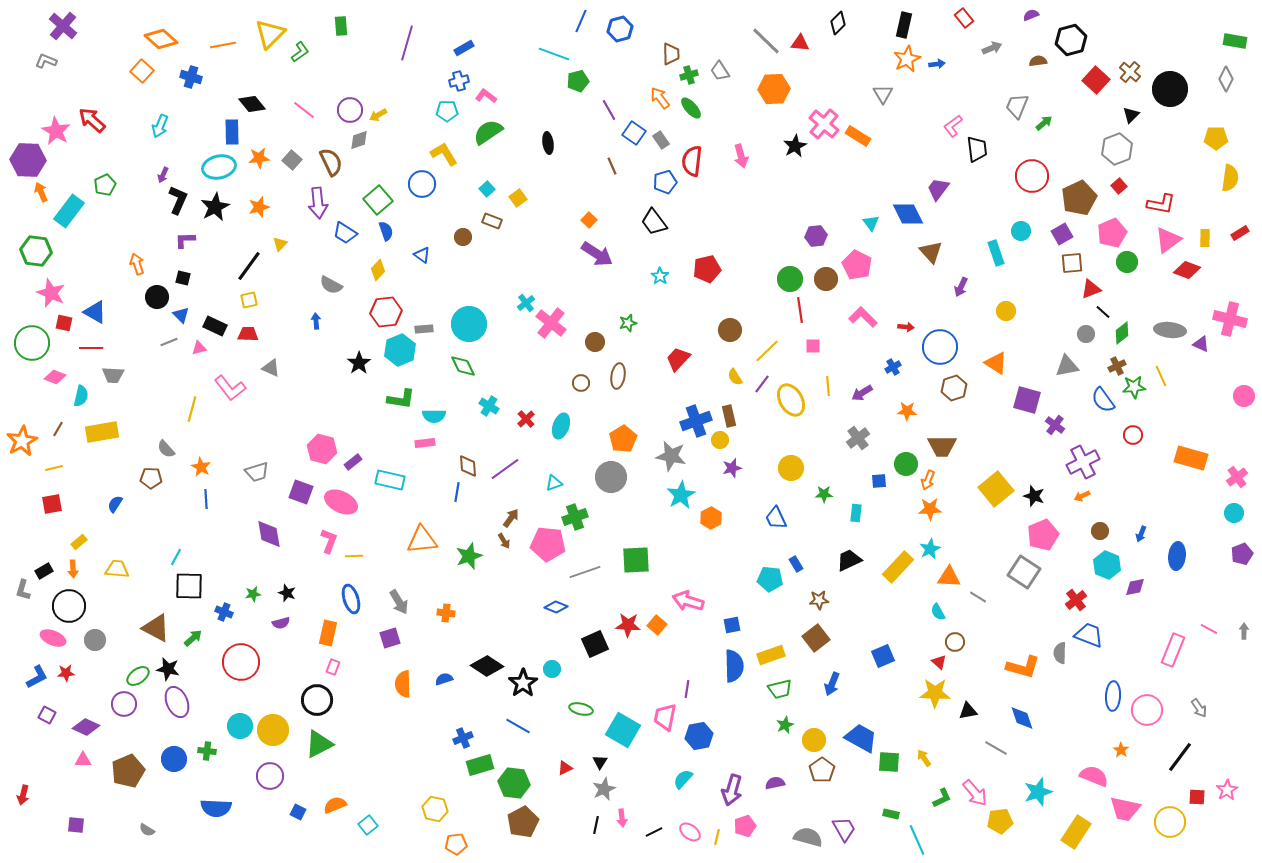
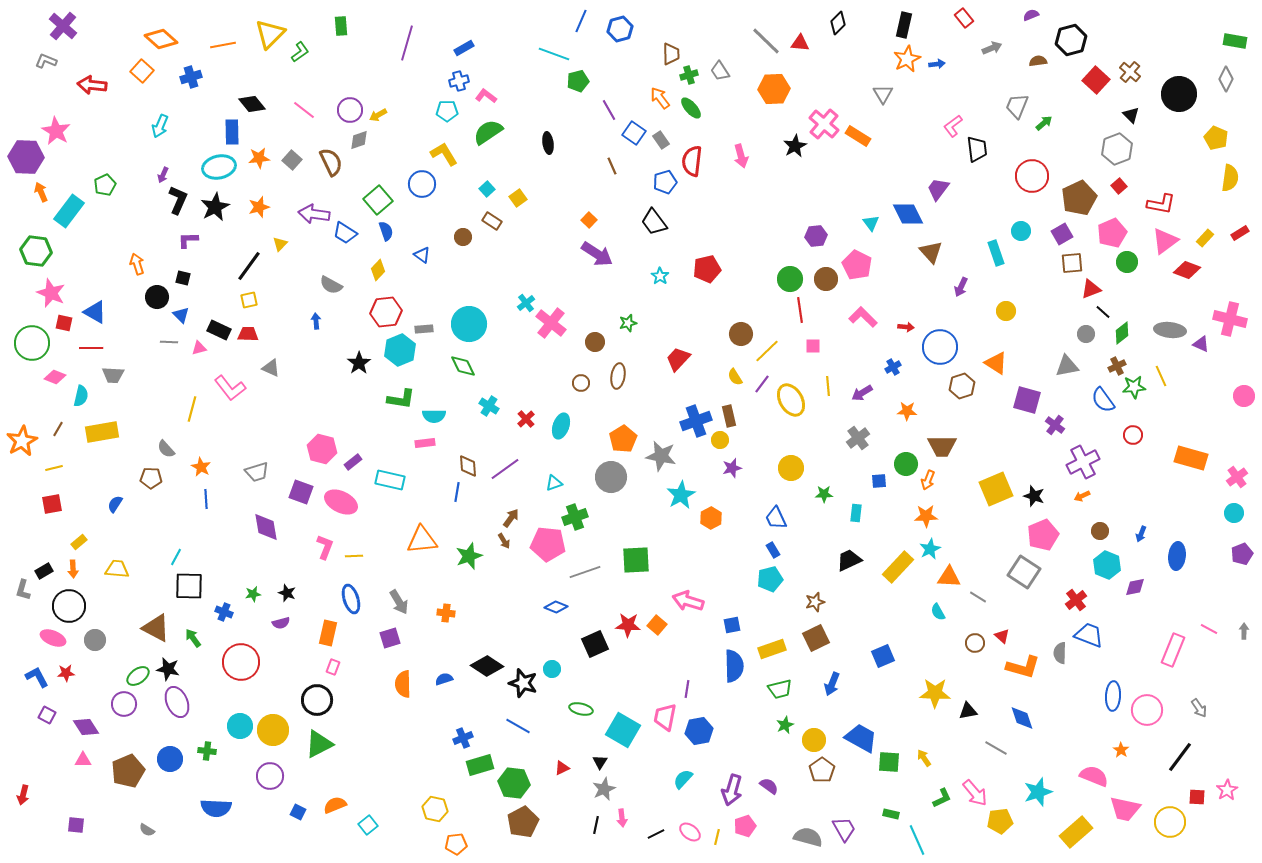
blue cross at (191, 77): rotated 35 degrees counterclockwise
black circle at (1170, 89): moved 9 px right, 5 px down
black triangle at (1131, 115): rotated 30 degrees counterclockwise
red arrow at (92, 120): moved 35 px up; rotated 36 degrees counterclockwise
yellow pentagon at (1216, 138): rotated 25 degrees clockwise
purple hexagon at (28, 160): moved 2 px left, 3 px up
purple arrow at (318, 203): moved 4 px left, 11 px down; rotated 104 degrees clockwise
brown rectangle at (492, 221): rotated 12 degrees clockwise
yellow rectangle at (1205, 238): rotated 42 degrees clockwise
purple L-shape at (185, 240): moved 3 px right
pink triangle at (1168, 240): moved 3 px left, 1 px down
black rectangle at (215, 326): moved 4 px right, 4 px down
brown circle at (730, 330): moved 11 px right, 4 px down
gray line at (169, 342): rotated 24 degrees clockwise
brown hexagon at (954, 388): moved 8 px right, 2 px up
gray star at (671, 456): moved 10 px left
yellow square at (996, 489): rotated 16 degrees clockwise
orange star at (930, 509): moved 4 px left, 7 px down
purple diamond at (269, 534): moved 3 px left, 7 px up
pink L-shape at (329, 541): moved 4 px left, 6 px down
blue rectangle at (796, 564): moved 23 px left, 14 px up
cyan pentagon at (770, 579): rotated 20 degrees counterclockwise
brown star at (819, 600): moved 4 px left, 2 px down; rotated 12 degrees counterclockwise
green arrow at (193, 638): rotated 84 degrees counterclockwise
brown square at (816, 638): rotated 12 degrees clockwise
brown circle at (955, 642): moved 20 px right, 1 px down
yellow rectangle at (771, 655): moved 1 px right, 6 px up
red triangle at (939, 662): moved 63 px right, 26 px up
blue L-shape at (37, 677): rotated 90 degrees counterclockwise
black star at (523, 683): rotated 20 degrees counterclockwise
purple diamond at (86, 727): rotated 32 degrees clockwise
blue hexagon at (699, 736): moved 5 px up
blue circle at (174, 759): moved 4 px left
red triangle at (565, 768): moved 3 px left
purple semicircle at (775, 783): moved 6 px left, 3 px down; rotated 48 degrees clockwise
black line at (654, 832): moved 2 px right, 2 px down
yellow rectangle at (1076, 832): rotated 16 degrees clockwise
